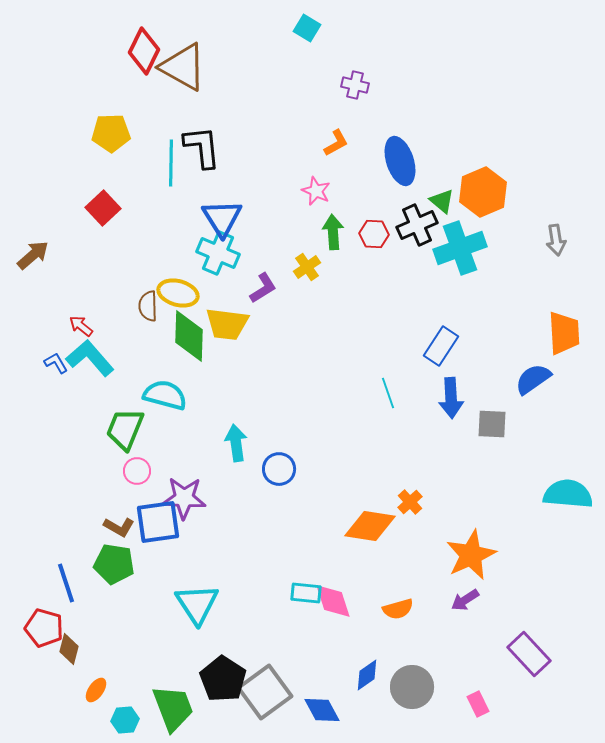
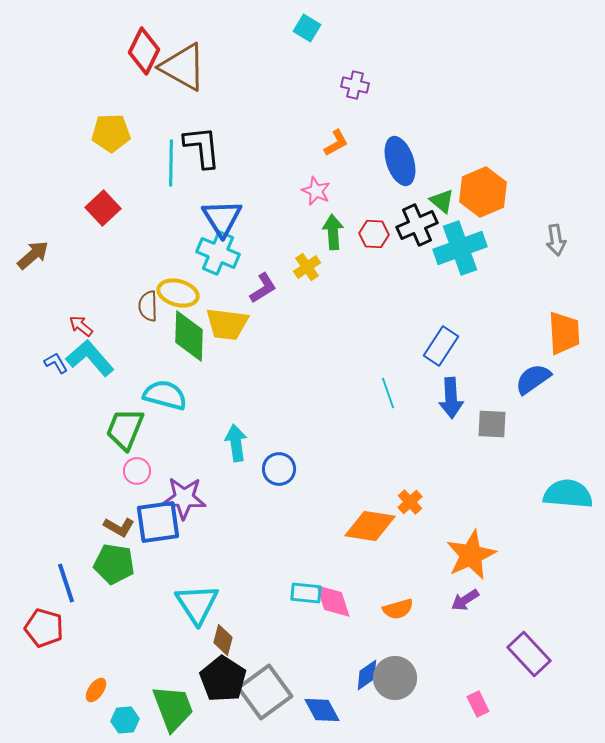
brown diamond at (69, 649): moved 154 px right, 9 px up
gray circle at (412, 687): moved 17 px left, 9 px up
